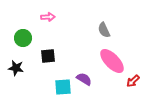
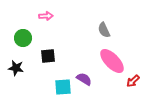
pink arrow: moved 2 px left, 1 px up
